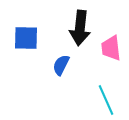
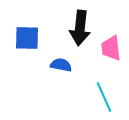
blue square: moved 1 px right
blue semicircle: rotated 75 degrees clockwise
cyan line: moved 2 px left, 3 px up
